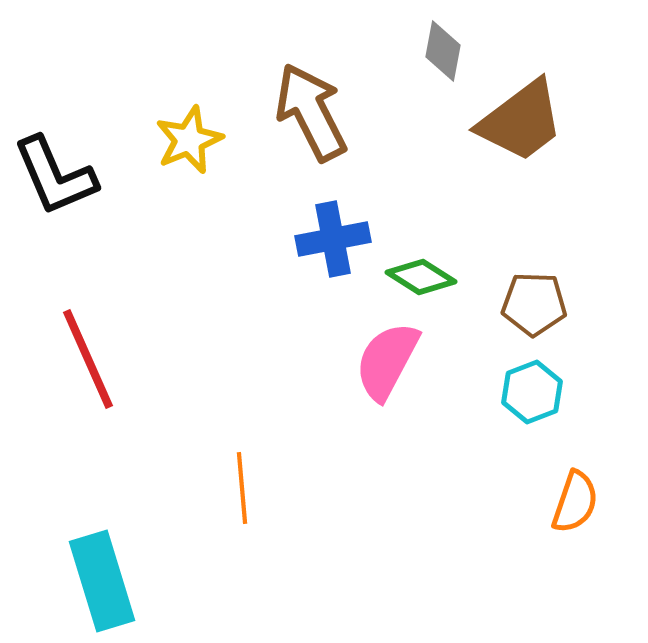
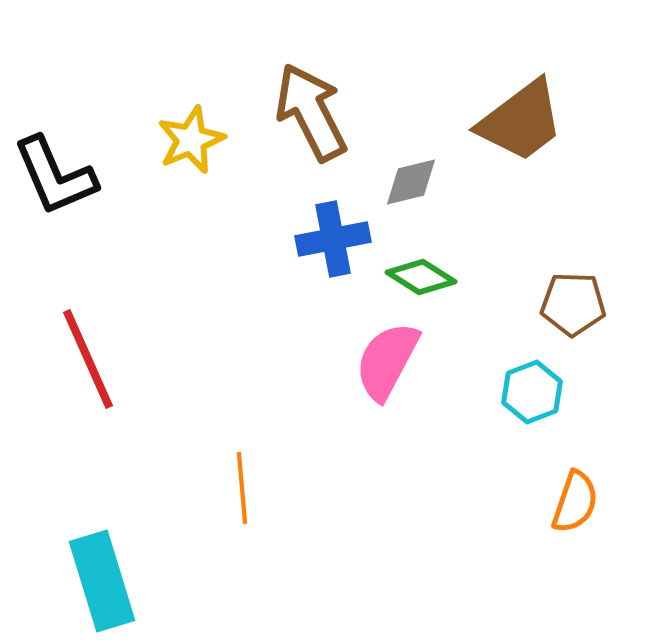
gray diamond: moved 32 px left, 131 px down; rotated 66 degrees clockwise
yellow star: moved 2 px right
brown pentagon: moved 39 px right
